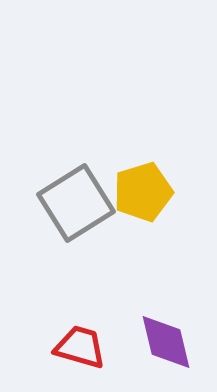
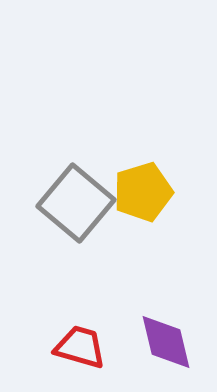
gray square: rotated 18 degrees counterclockwise
